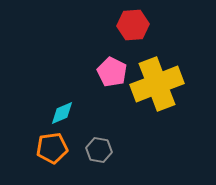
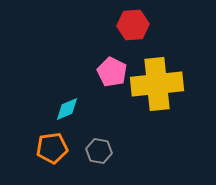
yellow cross: rotated 15 degrees clockwise
cyan diamond: moved 5 px right, 4 px up
gray hexagon: moved 1 px down
